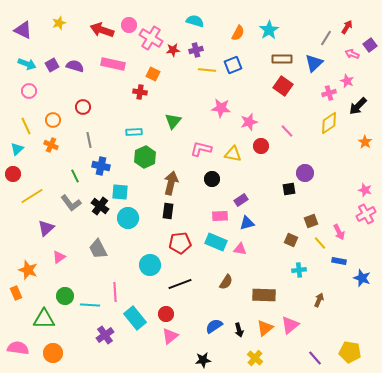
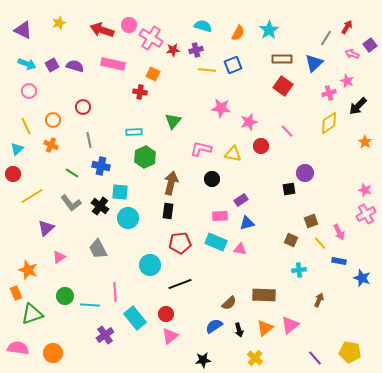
cyan semicircle at (195, 21): moved 8 px right, 5 px down
green line at (75, 176): moved 3 px left, 3 px up; rotated 32 degrees counterclockwise
brown semicircle at (226, 282): moved 3 px right, 21 px down; rotated 14 degrees clockwise
green triangle at (44, 319): moved 12 px left, 5 px up; rotated 20 degrees counterclockwise
